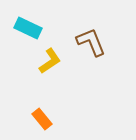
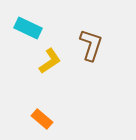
brown L-shape: moved 3 px down; rotated 40 degrees clockwise
orange rectangle: rotated 10 degrees counterclockwise
